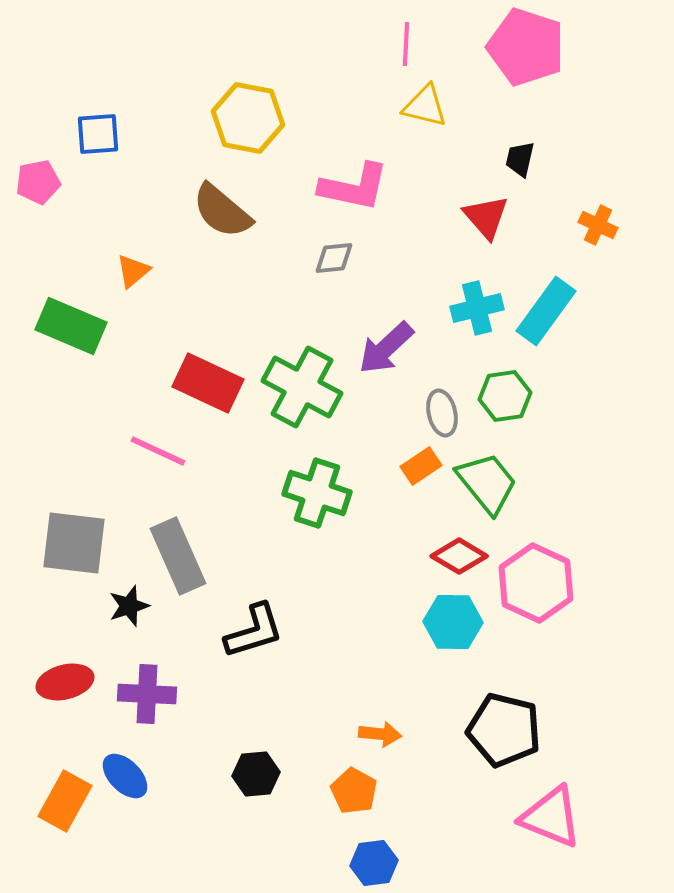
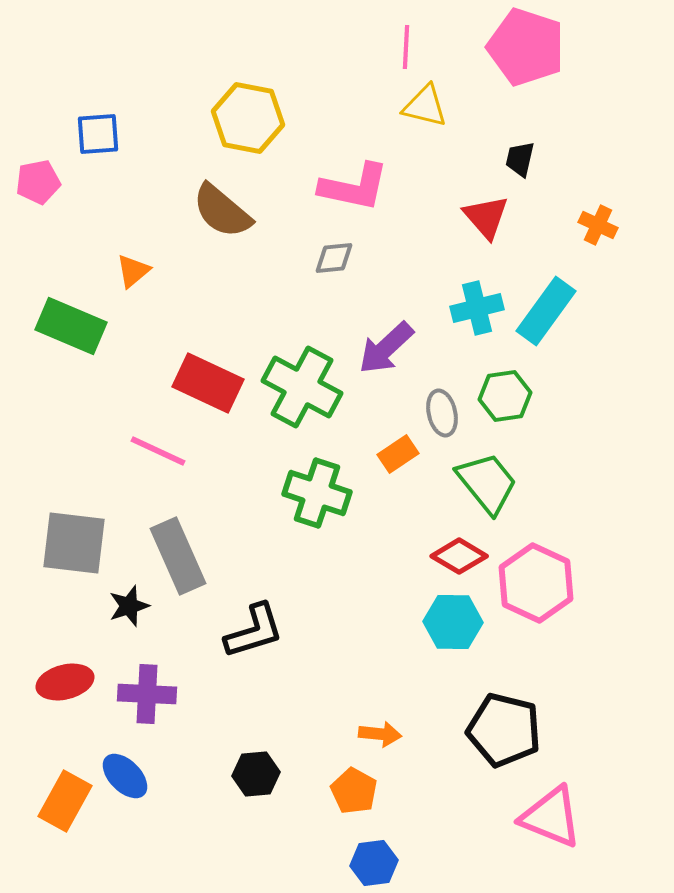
pink line at (406, 44): moved 3 px down
orange rectangle at (421, 466): moved 23 px left, 12 px up
